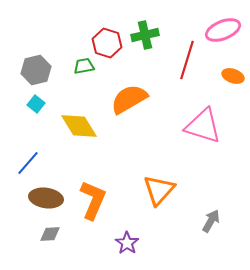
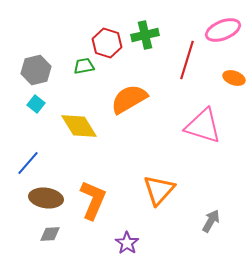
orange ellipse: moved 1 px right, 2 px down
